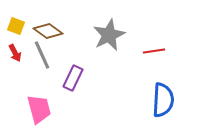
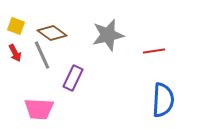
brown diamond: moved 4 px right, 2 px down
gray star: moved 1 px left; rotated 12 degrees clockwise
pink trapezoid: rotated 108 degrees clockwise
